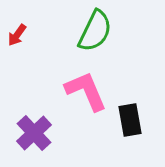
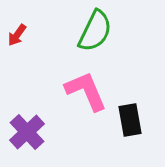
purple cross: moved 7 px left, 1 px up
